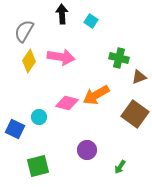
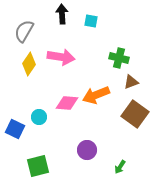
cyan square: rotated 24 degrees counterclockwise
yellow diamond: moved 3 px down
brown triangle: moved 8 px left, 5 px down
orange arrow: rotated 8 degrees clockwise
pink diamond: rotated 10 degrees counterclockwise
